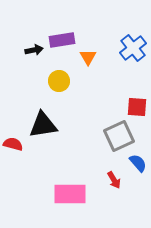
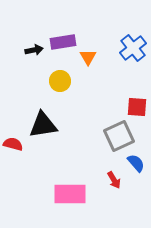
purple rectangle: moved 1 px right, 2 px down
yellow circle: moved 1 px right
blue semicircle: moved 2 px left
